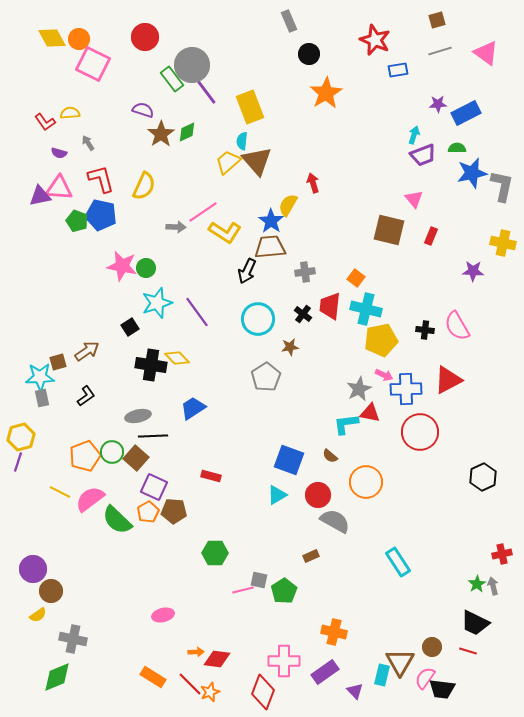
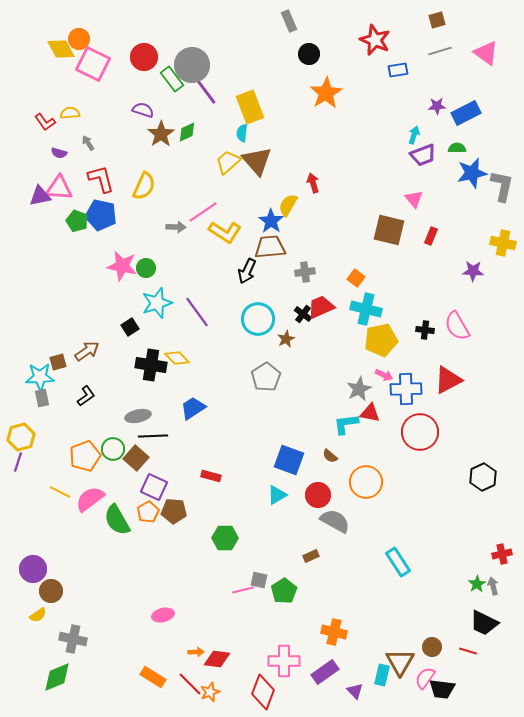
red circle at (145, 37): moved 1 px left, 20 px down
yellow diamond at (52, 38): moved 9 px right, 11 px down
purple star at (438, 104): moved 1 px left, 2 px down
cyan semicircle at (242, 141): moved 8 px up
red trapezoid at (330, 306): moved 9 px left, 1 px down; rotated 60 degrees clockwise
brown star at (290, 347): moved 4 px left, 8 px up; rotated 18 degrees counterclockwise
green circle at (112, 452): moved 1 px right, 3 px up
green semicircle at (117, 520): rotated 16 degrees clockwise
green hexagon at (215, 553): moved 10 px right, 15 px up
black trapezoid at (475, 623): moved 9 px right
